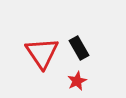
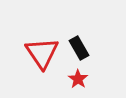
red star: moved 1 px right, 2 px up; rotated 12 degrees counterclockwise
